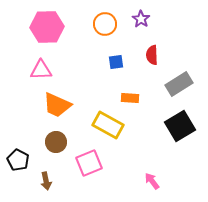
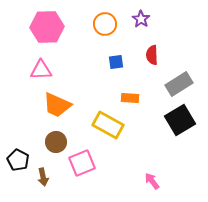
black square: moved 6 px up
pink square: moved 7 px left
brown arrow: moved 3 px left, 4 px up
